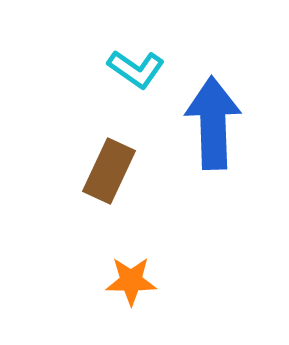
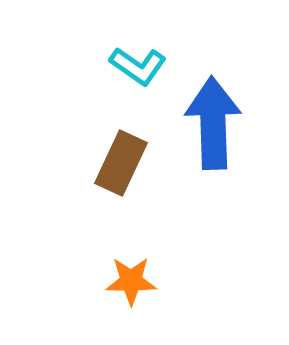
cyan L-shape: moved 2 px right, 3 px up
brown rectangle: moved 12 px right, 8 px up
